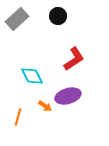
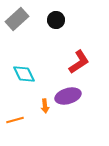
black circle: moved 2 px left, 4 px down
red L-shape: moved 5 px right, 3 px down
cyan diamond: moved 8 px left, 2 px up
orange arrow: rotated 48 degrees clockwise
orange line: moved 3 px left, 3 px down; rotated 60 degrees clockwise
